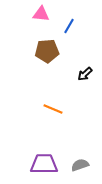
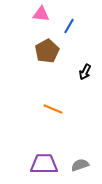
brown pentagon: rotated 25 degrees counterclockwise
black arrow: moved 2 px up; rotated 21 degrees counterclockwise
